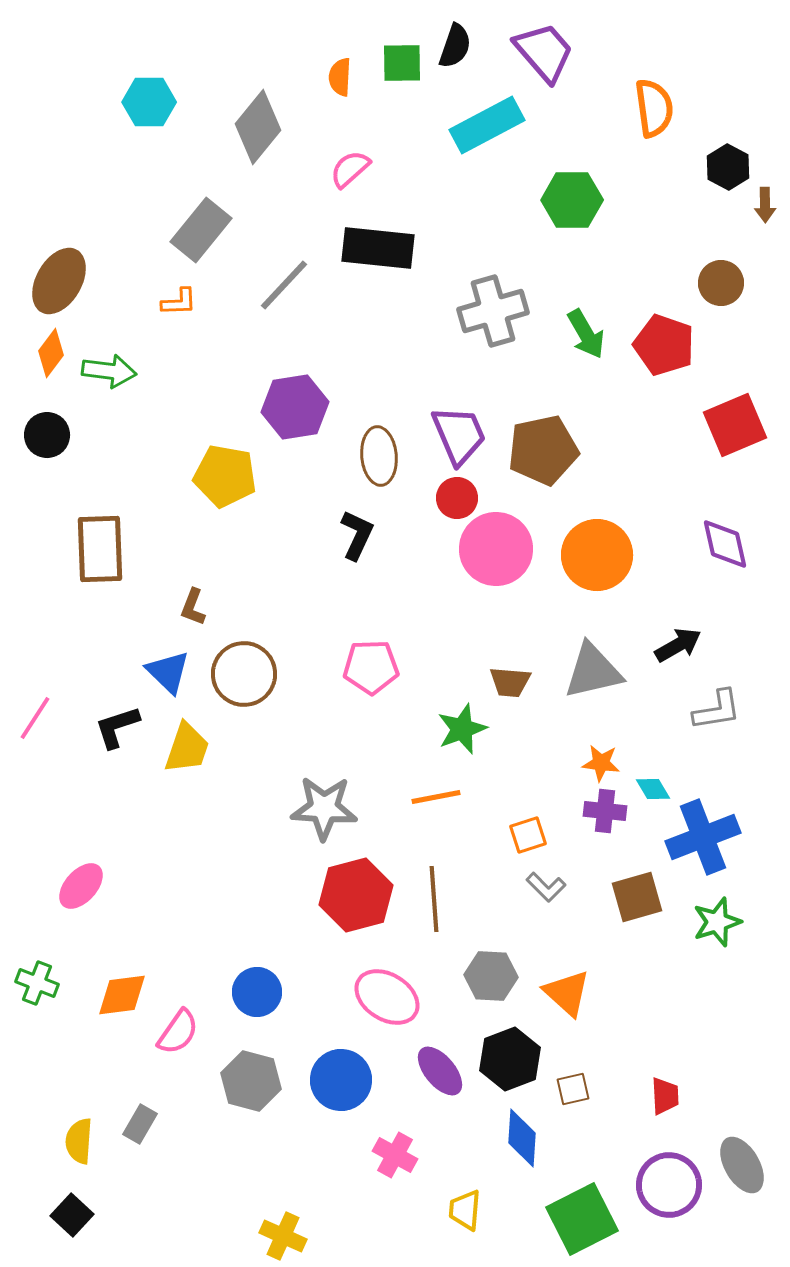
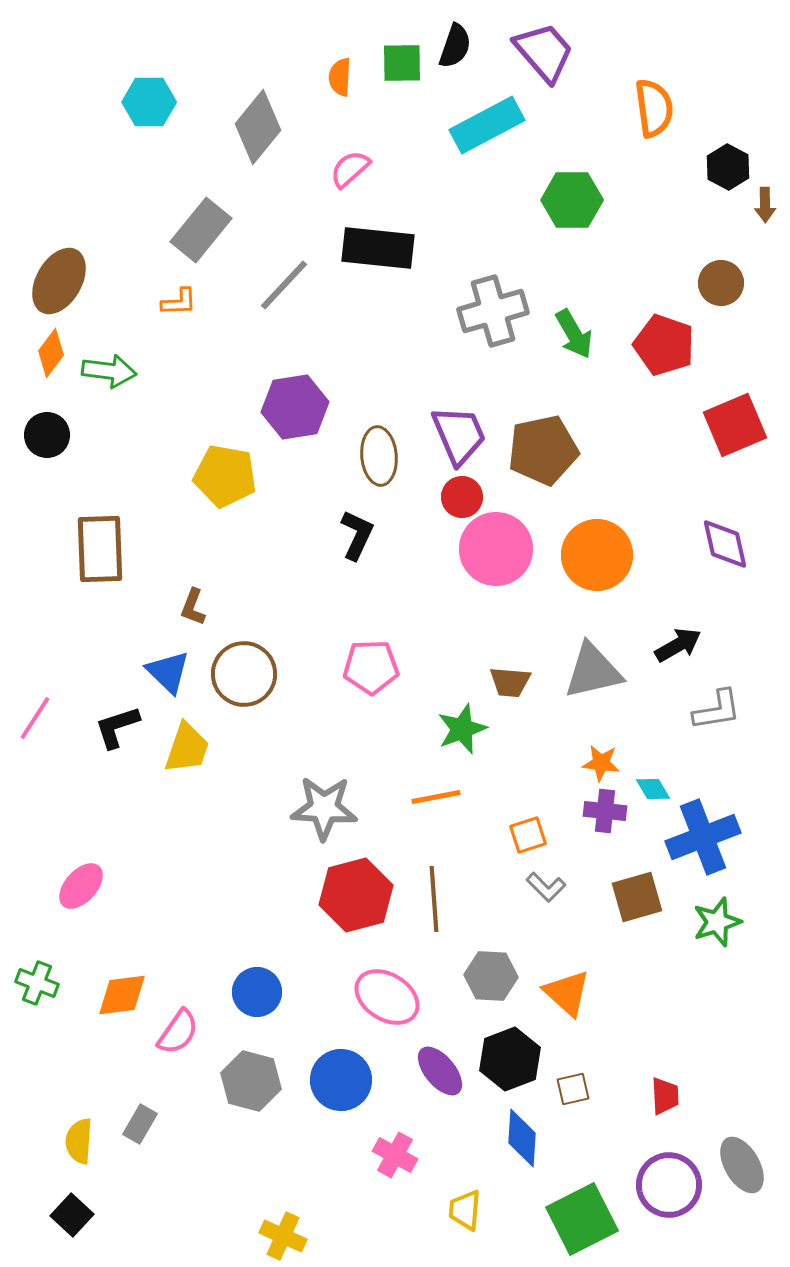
green arrow at (586, 334): moved 12 px left
red circle at (457, 498): moved 5 px right, 1 px up
